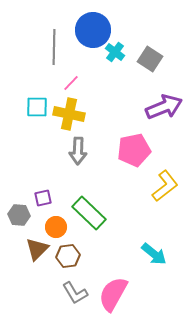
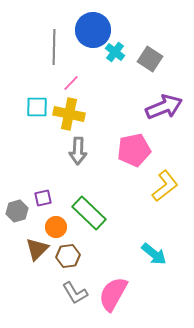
gray hexagon: moved 2 px left, 4 px up; rotated 20 degrees counterclockwise
